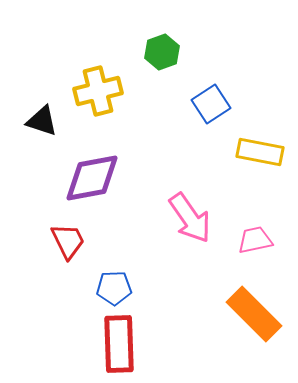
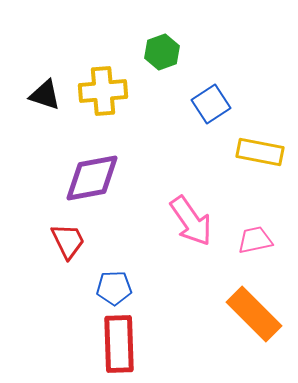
yellow cross: moved 5 px right; rotated 9 degrees clockwise
black triangle: moved 3 px right, 26 px up
pink arrow: moved 1 px right, 3 px down
